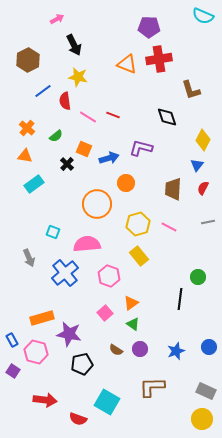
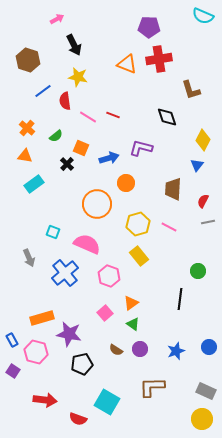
brown hexagon at (28, 60): rotated 15 degrees counterclockwise
orange square at (84, 149): moved 3 px left, 1 px up
red semicircle at (203, 188): moved 13 px down
pink semicircle at (87, 244): rotated 28 degrees clockwise
green circle at (198, 277): moved 6 px up
